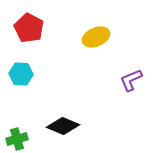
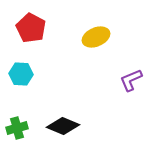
red pentagon: moved 2 px right
green cross: moved 11 px up
